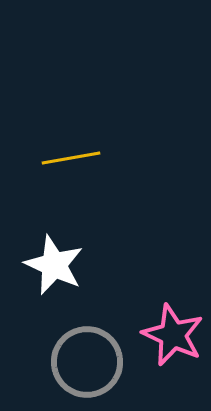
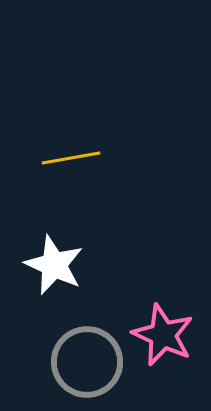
pink star: moved 10 px left
